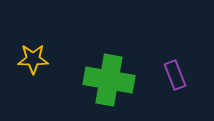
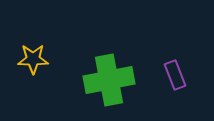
green cross: rotated 21 degrees counterclockwise
